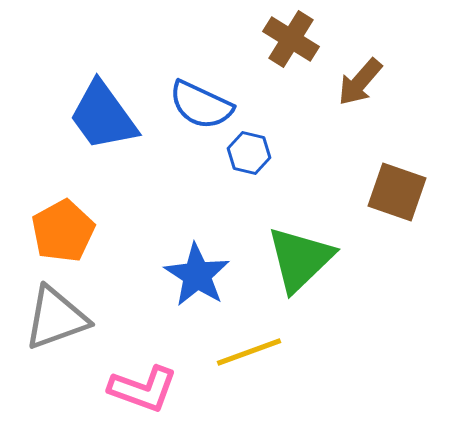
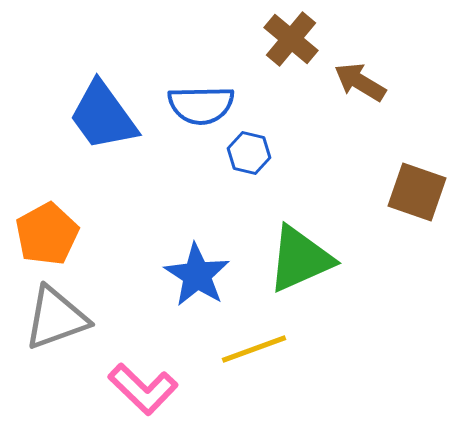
brown cross: rotated 8 degrees clockwise
brown arrow: rotated 80 degrees clockwise
blue semicircle: rotated 26 degrees counterclockwise
brown square: moved 20 px right
orange pentagon: moved 16 px left, 3 px down
green triangle: rotated 20 degrees clockwise
yellow line: moved 5 px right, 3 px up
pink L-shape: rotated 24 degrees clockwise
